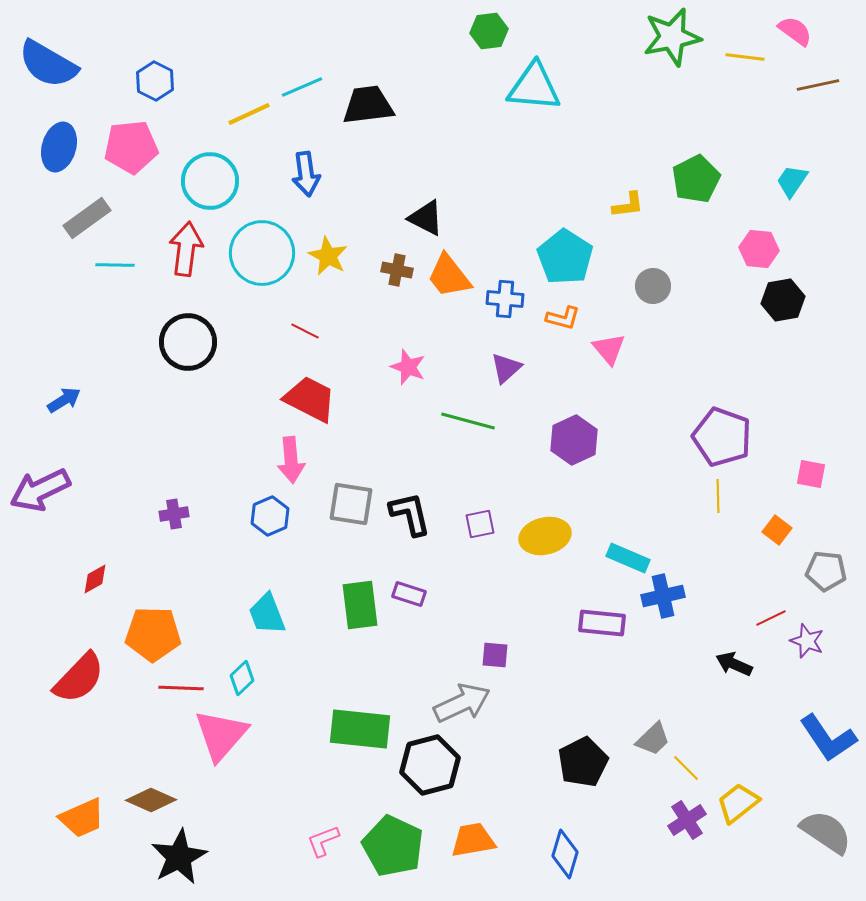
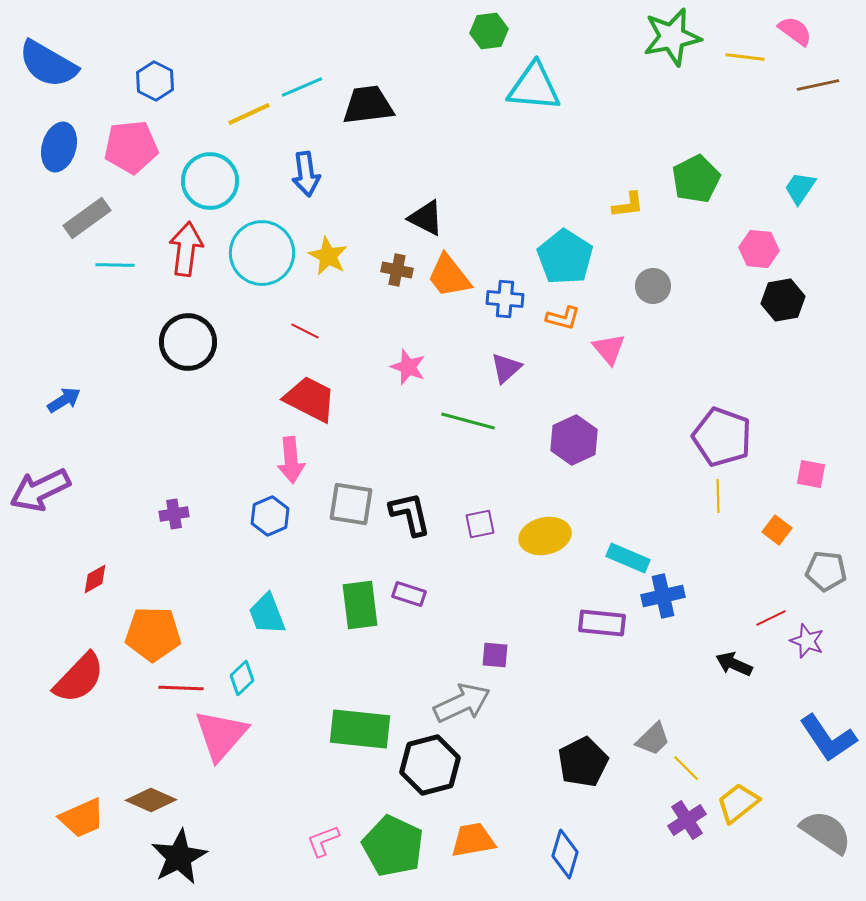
cyan trapezoid at (792, 181): moved 8 px right, 7 px down
